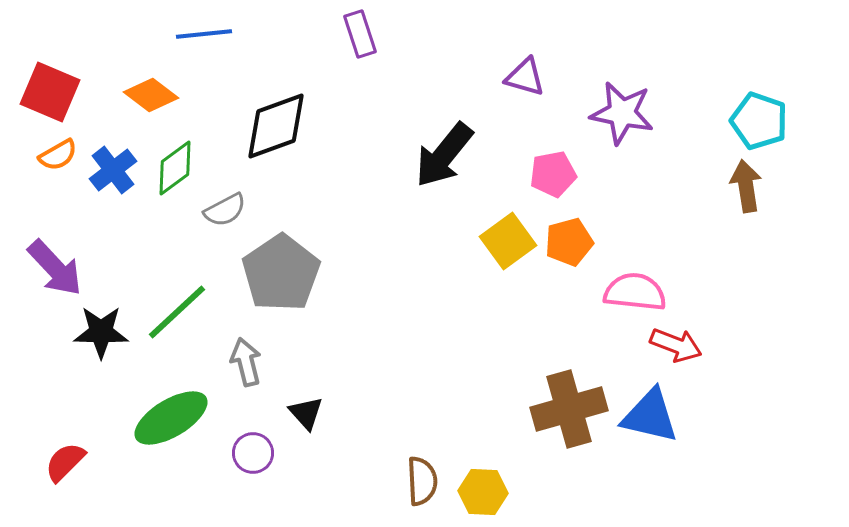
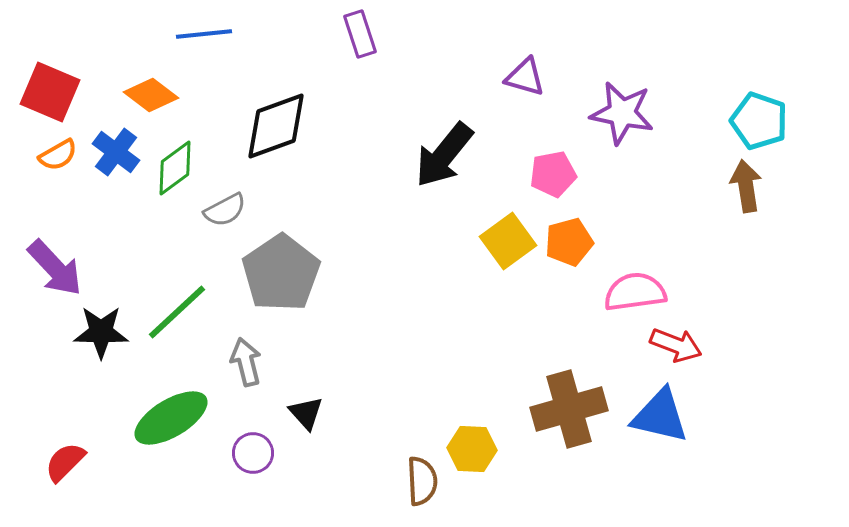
blue cross: moved 3 px right, 18 px up; rotated 15 degrees counterclockwise
pink semicircle: rotated 14 degrees counterclockwise
blue triangle: moved 10 px right
yellow hexagon: moved 11 px left, 43 px up
